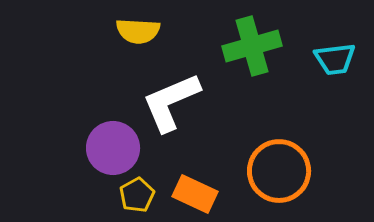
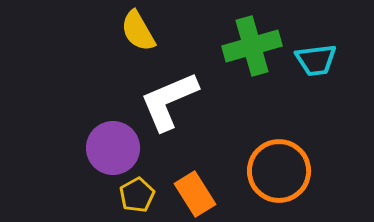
yellow semicircle: rotated 57 degrees clockwise
cyan trapezoid: moved 19 px left, 1 px down
white L-shape: moved 2 px left, 1 px up
orange rectangle: rotated 33 degrees clockwise
